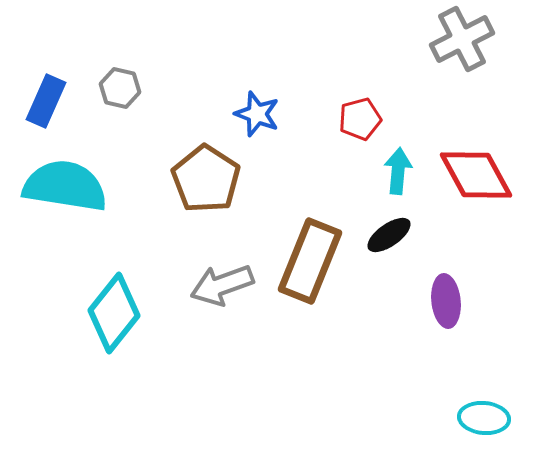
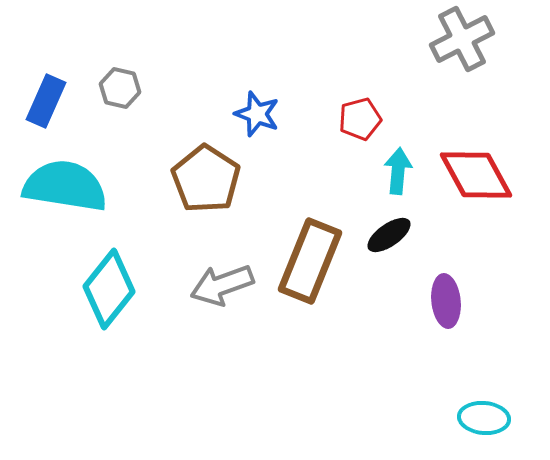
cyan diamond: moved 5 px left, 24 px up
